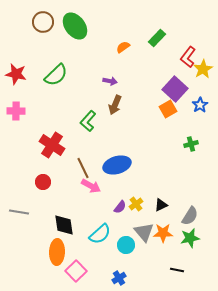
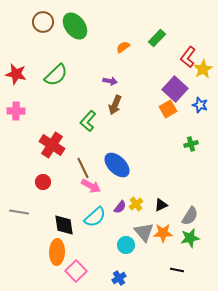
blue star: rotated 21 degrees counterclockwise
blue ellipse: rotated 60 degrees clockwise
cyan semicircle: moved 5 px left, 17 px up
